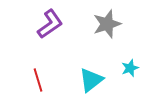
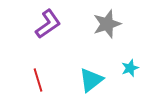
purple L-shape: moved 2 px left
